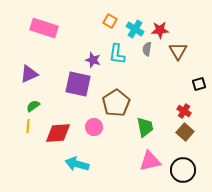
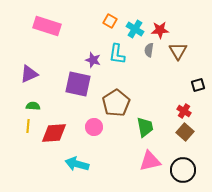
pink rectangle: moved 3 px right, 2 px up
gray semicircle: moved 2 px right, 1 px down
black square: moved 1 px left, 1 px down
green semicircle: rotated 40 degrees clockwise
red diamond: moved 4 px left
